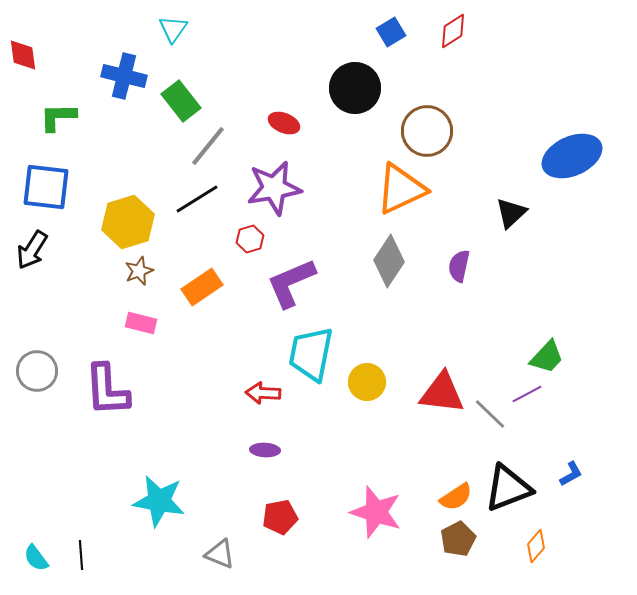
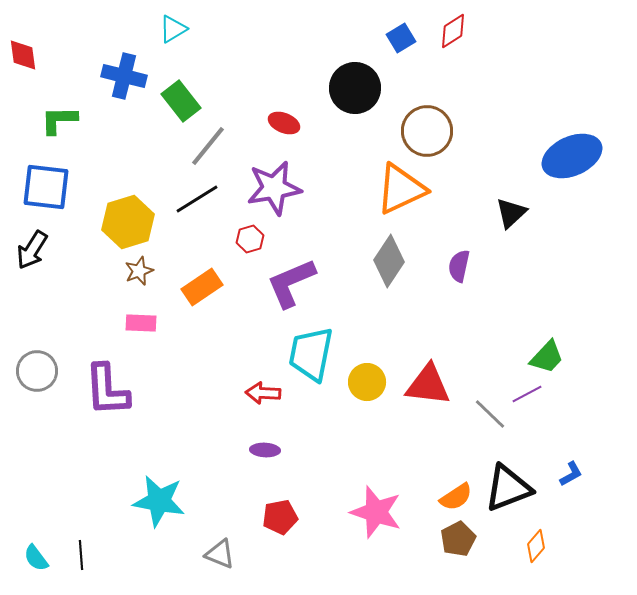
cyan triangle at (173, 29): rotated 24 degrees clockwise
blue square at (391, 32): moved 10 px right, 6 px down
green L-shape at (58, 117): moved 1 px right, 3 px down
pink rectangle at (141, 323): rotated 12 degrees counterclockwise
red triangle at (442, 393): moved 14 px left, 8 px up
